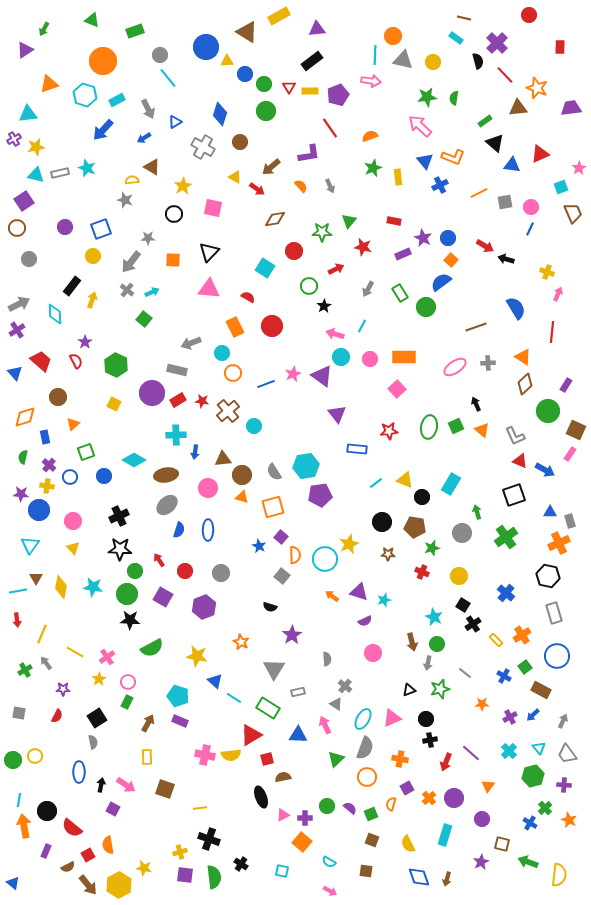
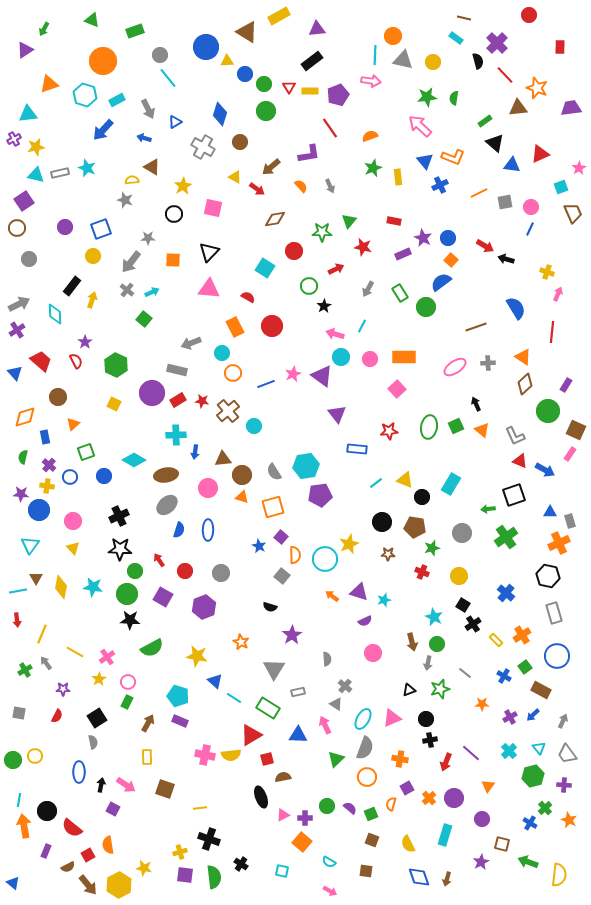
blue arrow at (144, 138): rotated 48 degrees clockwise
green arrow at (477, 512): moved 11 px right, 3 px up; rotated 80 degrees counterclockwise
